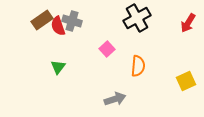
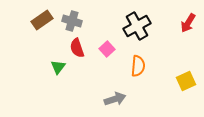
black cross: moved 8 px down
red semicircle: moved 19 px right, 22 px down
